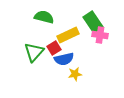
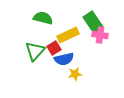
green semicircle: moved 1 px left, 1 px down
green triangle: moved 1 px right, 1 px up
